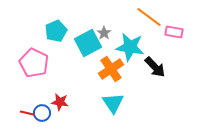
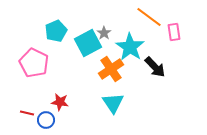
pink rectangle: rotated 72 degrees clockwise
cyan star: rotated 24 degrees clockwise
blue circle: moved 4 px right, 7 px down
